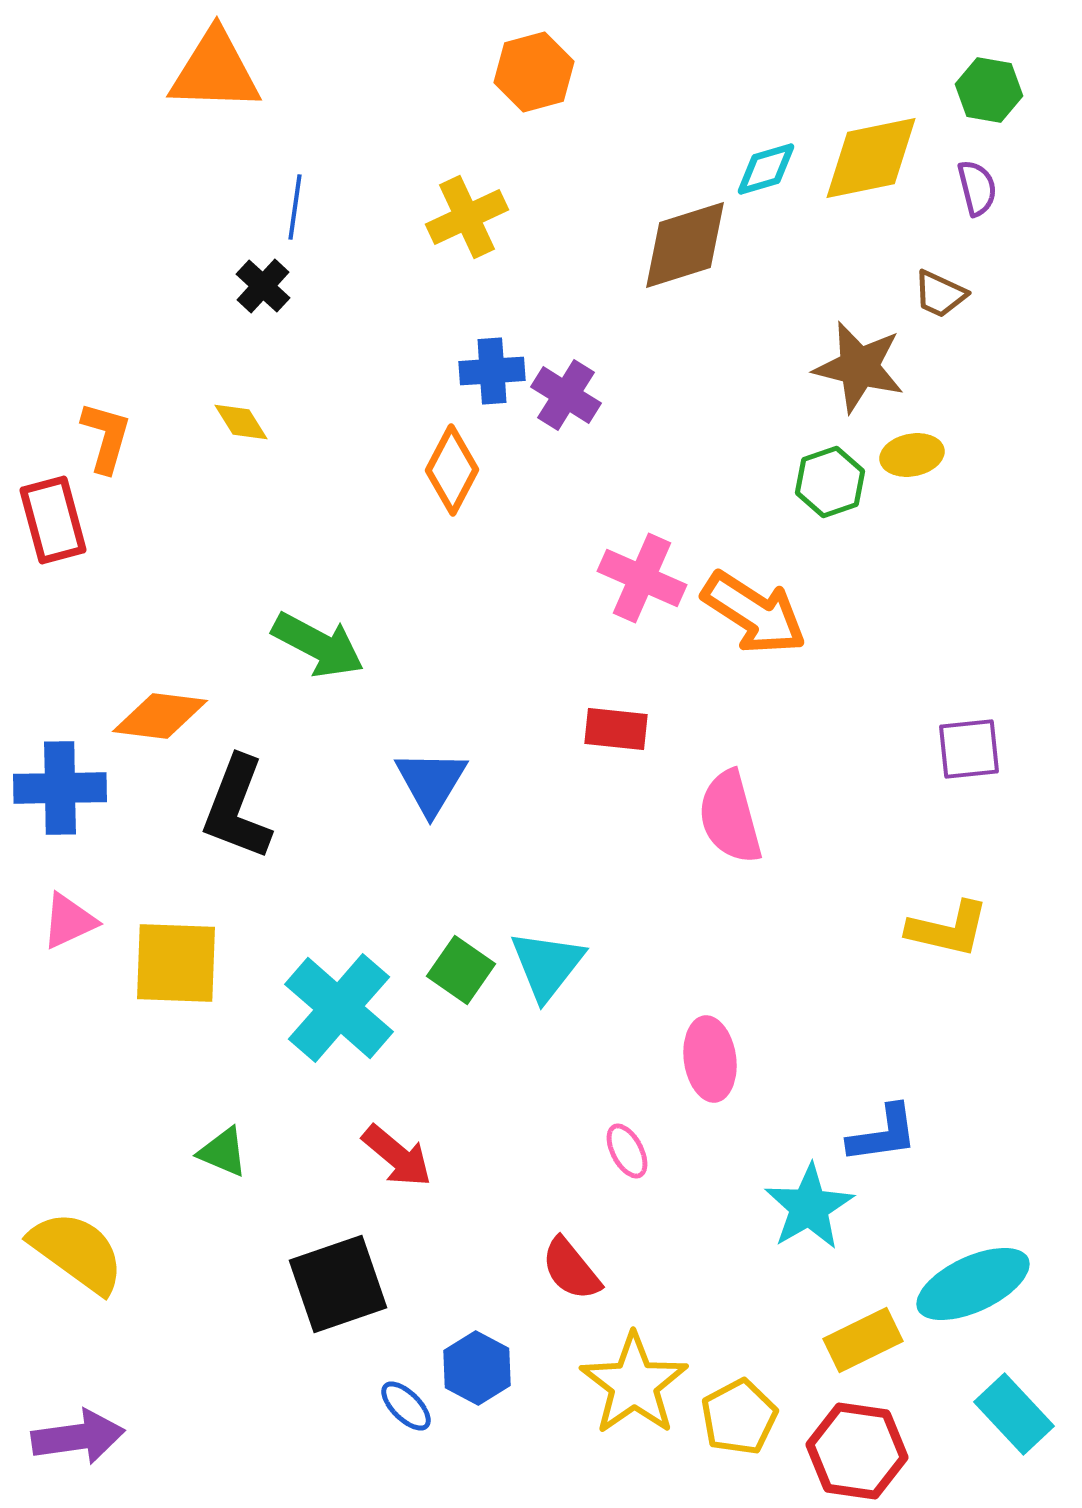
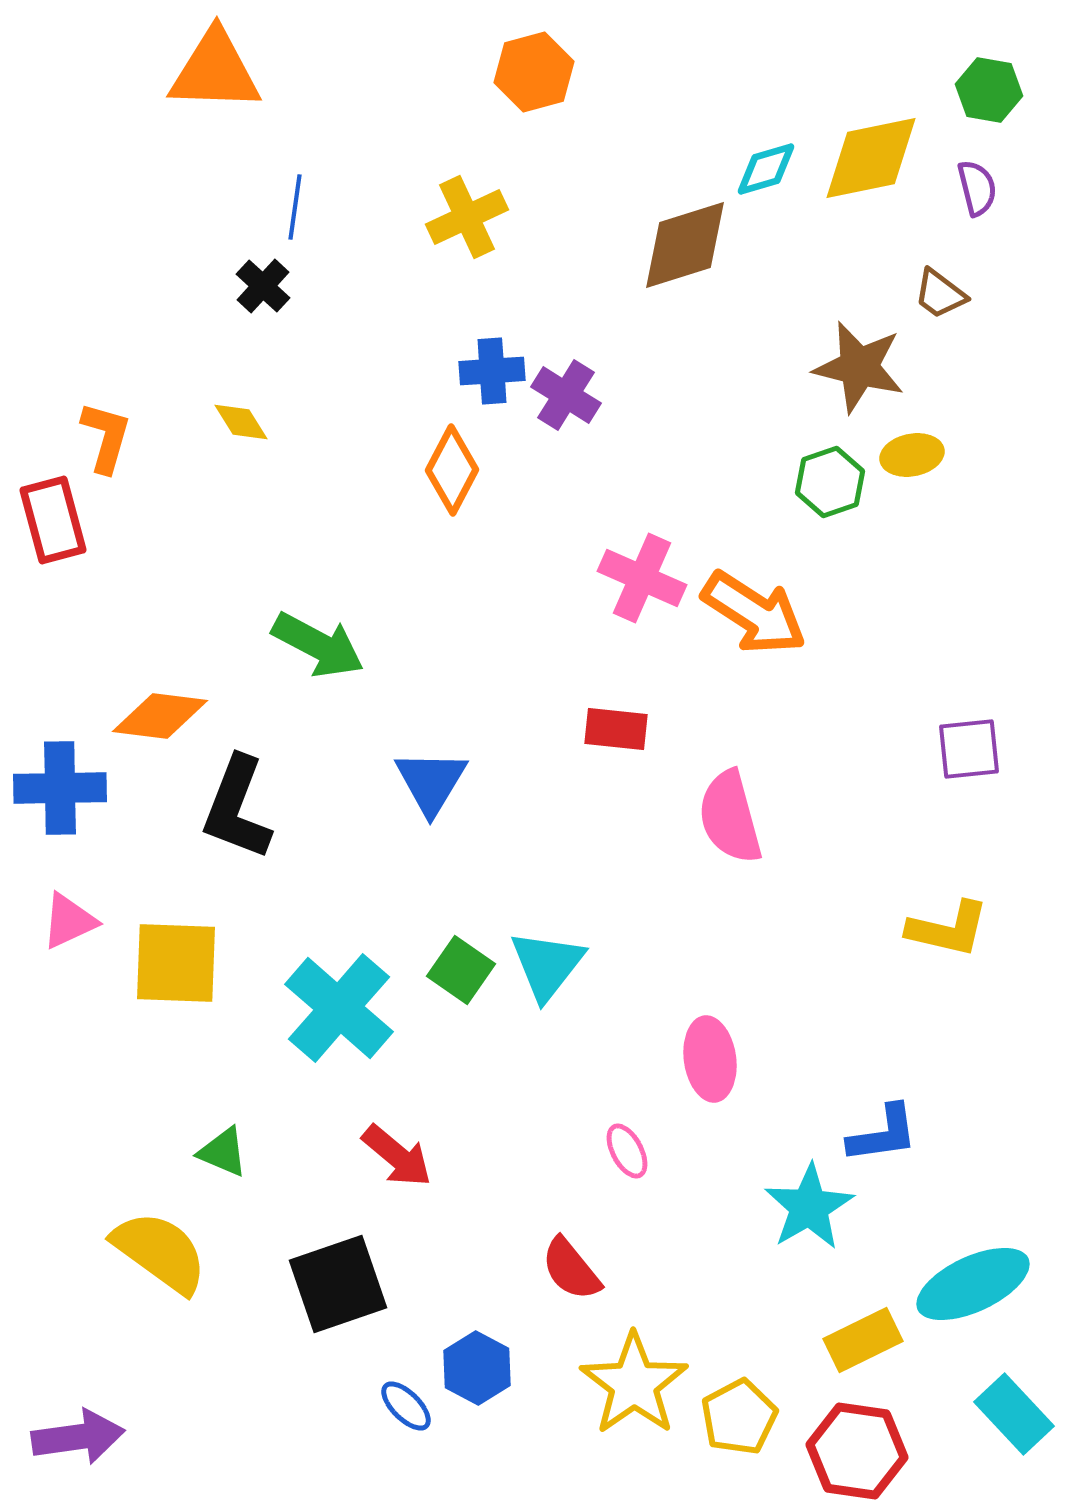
brown trapezoid at (940, 294): rotated 12 degrees clockwise
yellow semicircle at (77, 1252): moved 83 px right
